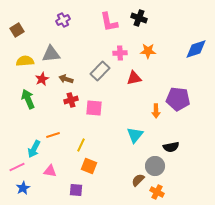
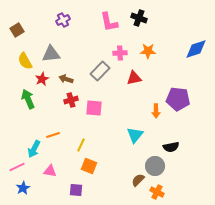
yellow semicircle: rotated 114 degrees counterclockwise
